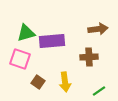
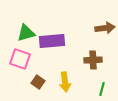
brown arrow: moved 7 px right, 1 px up
brown cross: moved 4 px right, 3 px down
green line: moved 3 px right, 2 px up; rotated 40 degrees counterclockwise
